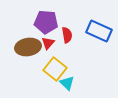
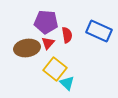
brown ellipse: moved 1 px left, 1 px down
